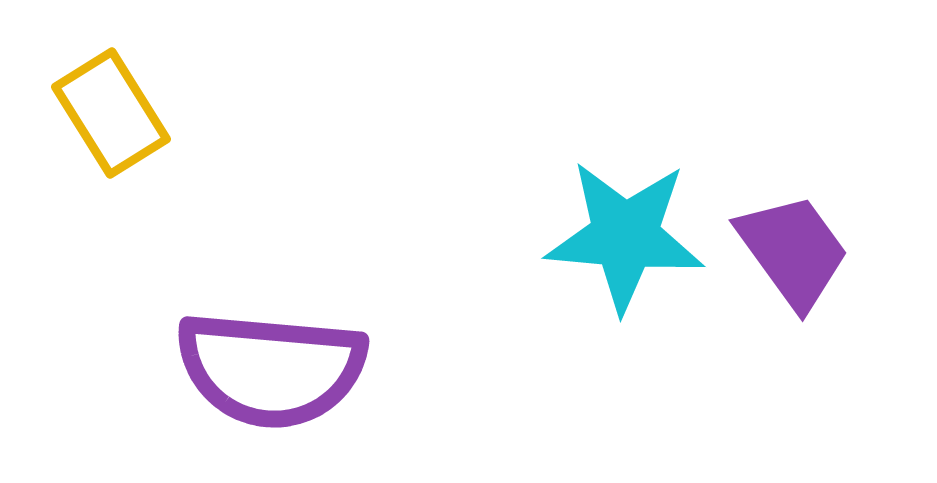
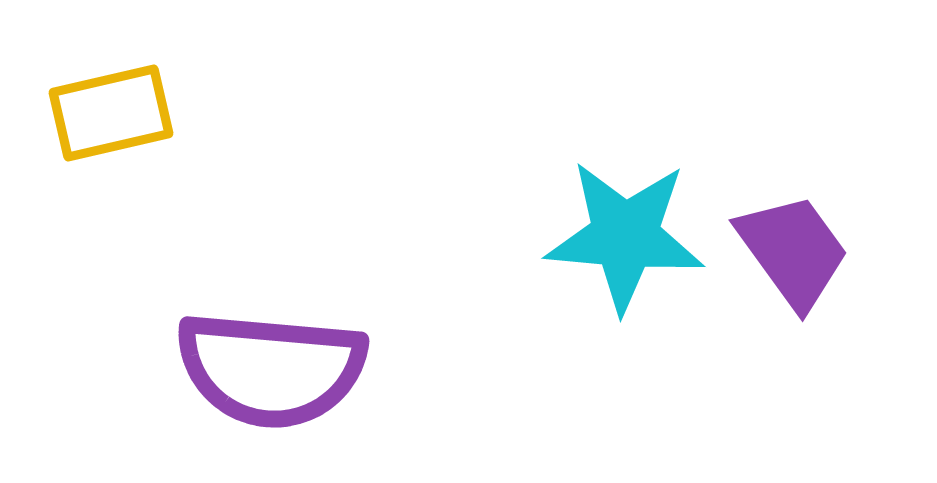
yellow rectangle: rotated 71 degrees counterclockwise
